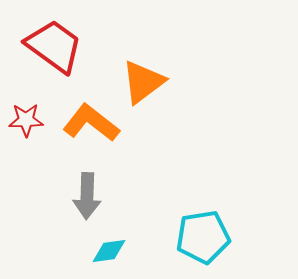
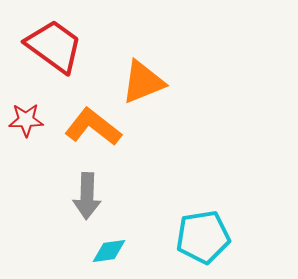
orange triangle: rotated 15 degrees clockwise
orange L-shape: moved 2 px right, 4 px down
